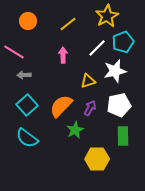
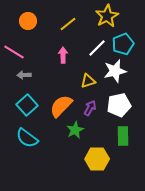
cyan pentagon: moved 2 px down
